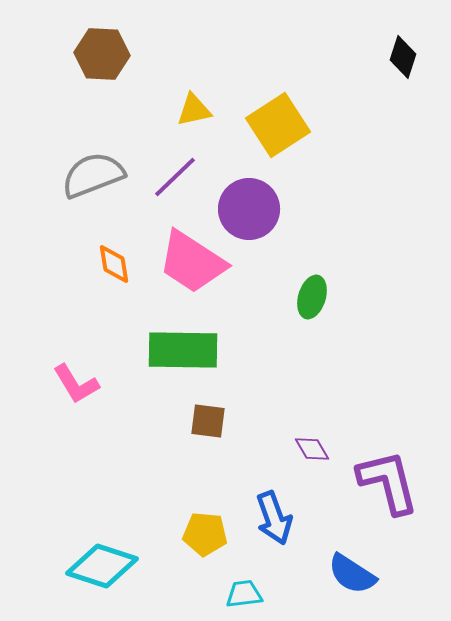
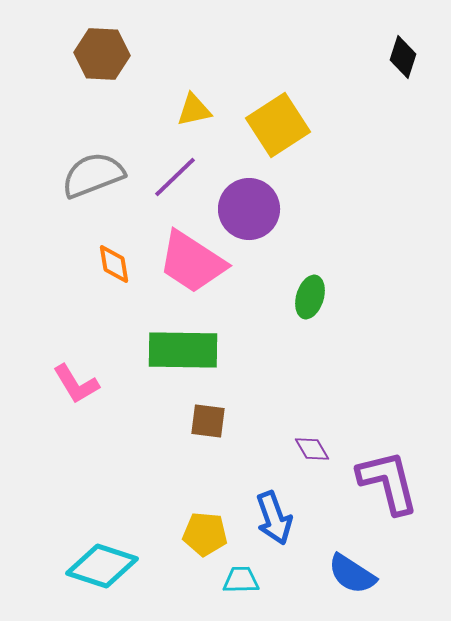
green ellipse: moved 2 px left
cyan trapezoid: moved 3 px left, 14 px up; rotated 6 degrees clockwise
